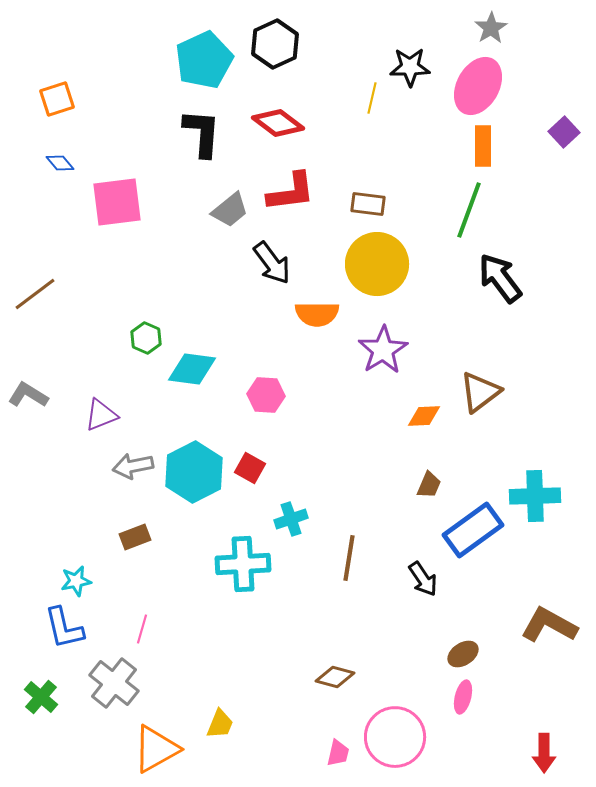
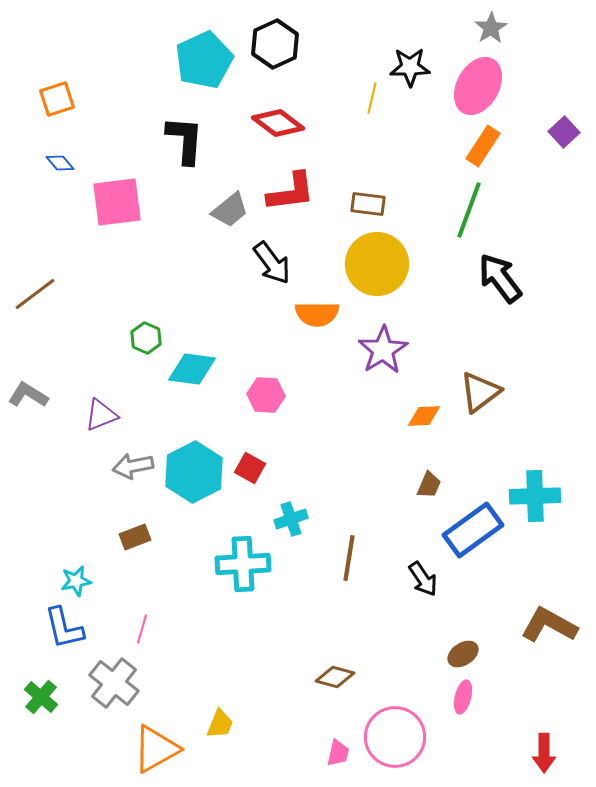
black L-shape at (202, 133): moved 17 px left, 7 px down
orange rectangle at (483, 146): rotated 33 degrees clockwise
